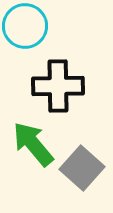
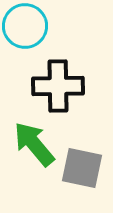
green arrow: moved 1 px right
gray square: rotated 30 degrees counterclockwise
